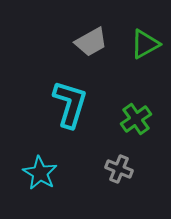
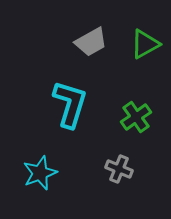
green cross: moved 2 px up
cyan star: rotated 20 degrees clockwise
